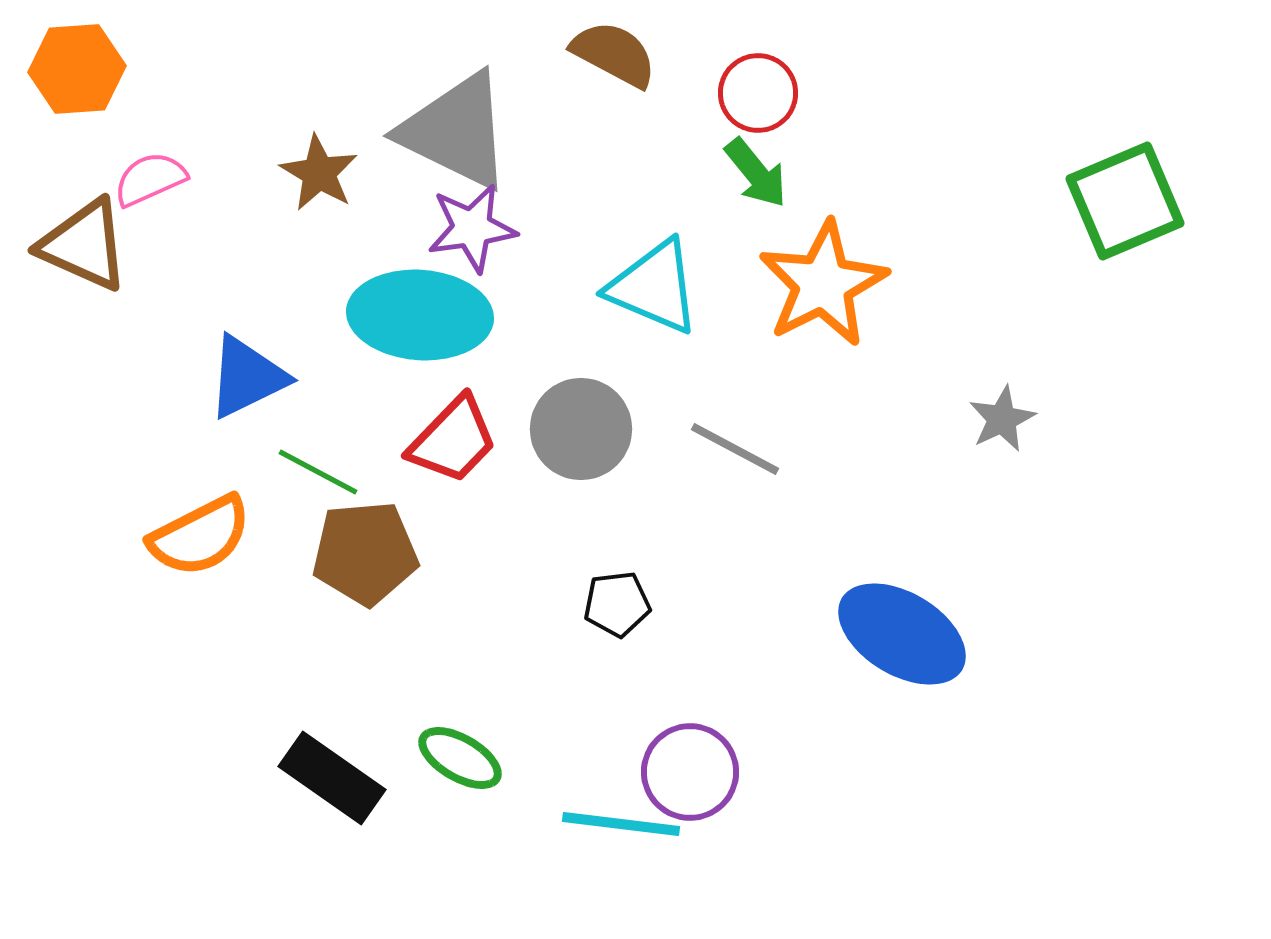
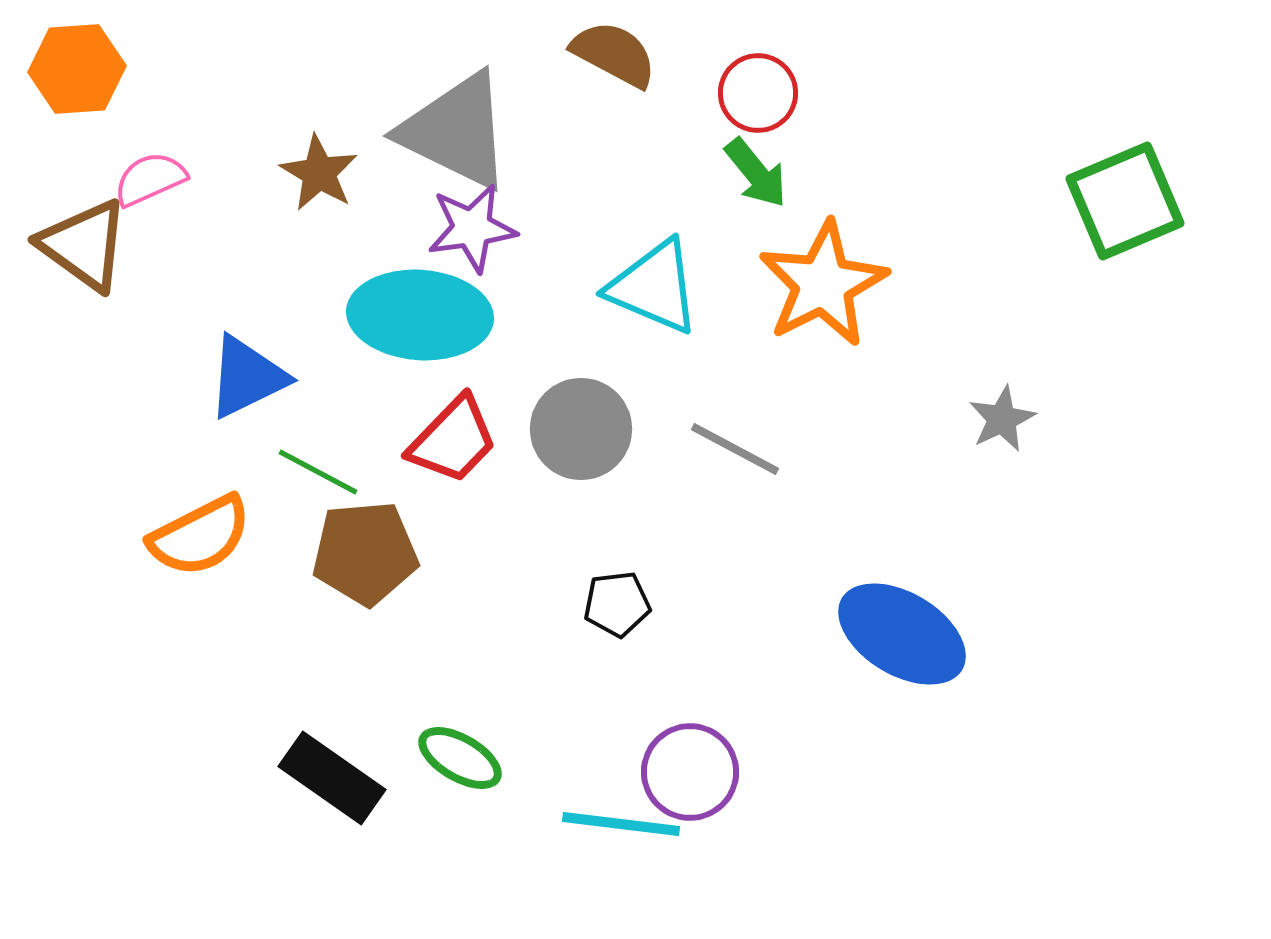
brown triangle: rotated 12 degrees clockwise
